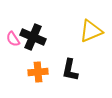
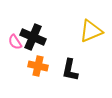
pink semicircle: moved 2 px right, 3 px down
orange cross: moved 6 px up; rotated 18 degrees clockwise
